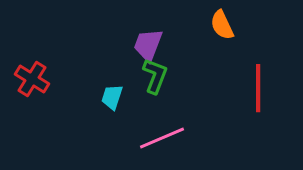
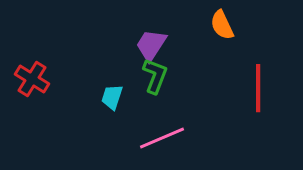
purple trapezoid: moved 3 px right; rotated 12 degrees clockwise
